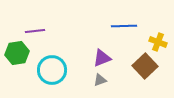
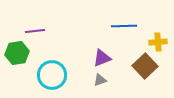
yellow cross: rotated 24 degrees counterclockwise
cyan circle: moved 5 px down
